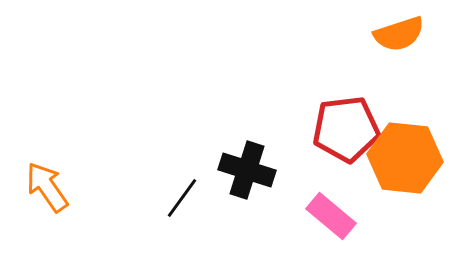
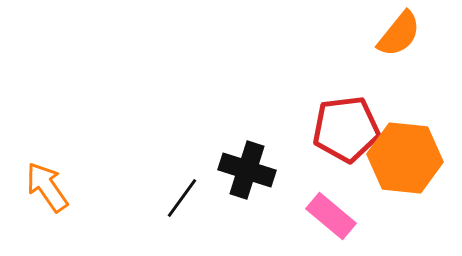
orange semicircle: rotated 33 degrees counterclockwise
